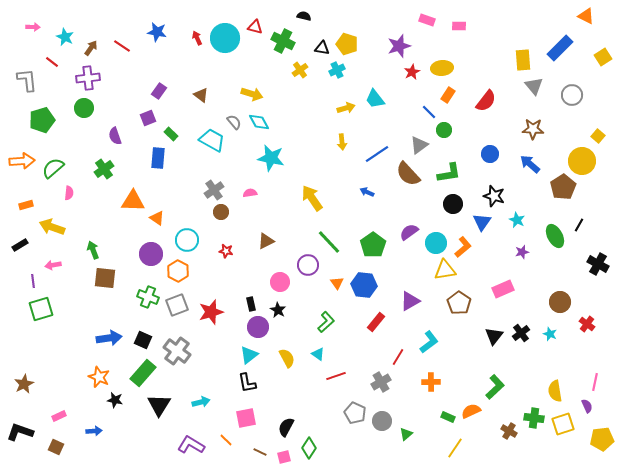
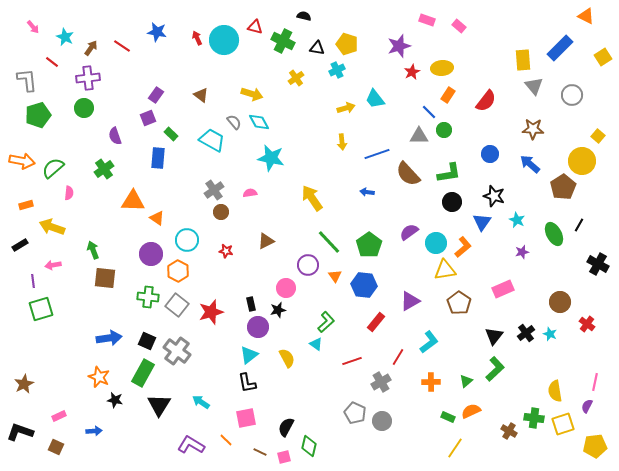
pink rectangle at (459, 26): rotated 40 degrees clockwise
pink arrow at (33, 27): rotated 48 degrees clockwise
cyan circle at (225, 38): moved 1 px left, 2 px down
black triangle at (322, 48): moved 5 px left
yellow cross at (300, 70): moved 4 px left, 8 px down
purple rectangle at (159, 91): moved 3 px left, 4 px down
green pentagon at (42, 120): moved 4 px left, 5 px up
gray triangle at (419, 145): moved 9 px up; rotated 36 degrees clockwise
blue line at (377, 154): rotated 15 degrees clockwise
orange arrow at (22, 161): rotated 15 degrees clockwise
blue arrow at (367, 192): rotated 16 degrees counterclockwise
black circle at (453, 204): moved 1 px left, 2 px up
green ellipse at (555, 236): moved 1 px left, 2 px up
green pentagon at (373, 245): moved 4 px left
pink circle at (280, 282): moved 6 px right, 6 px down
orange triangle at (337, 283): moved 2 px left, 7 px up
green cross at (148, 297): rotated 15 degrees counterclockwise
gray square at (177, 305): rotated 30 degrees counterclockwise
black star at (278, 310): rotated 28 degrees clockwise
black cross at (521, 333): moved 5 px right
black square at (143, 340): moved 4 px right, 1 px down
cyan triangle at (318, 354): moved 2 px left, 10 px up
green rectangle at (143, 373): rotated 12 degrees counterclockwise
red line at (336, 376): moved 16 px right, 15 px up
green L-shape at (495, 387): moved 18 px up
cyan arrow at (201, 402): rotated 132 degrees counterclockwise
purple semicircle at (587, 406): rotated 128 degrees counterclockwise
green triangle at (406, 434): moved 60 px right, 53 px up
yellow pentagon at (602, 439): moved 7 px left, 7 px down
green diamond at (309, 448): moved 2 px up; rotated 20 degrees counterclockwise
